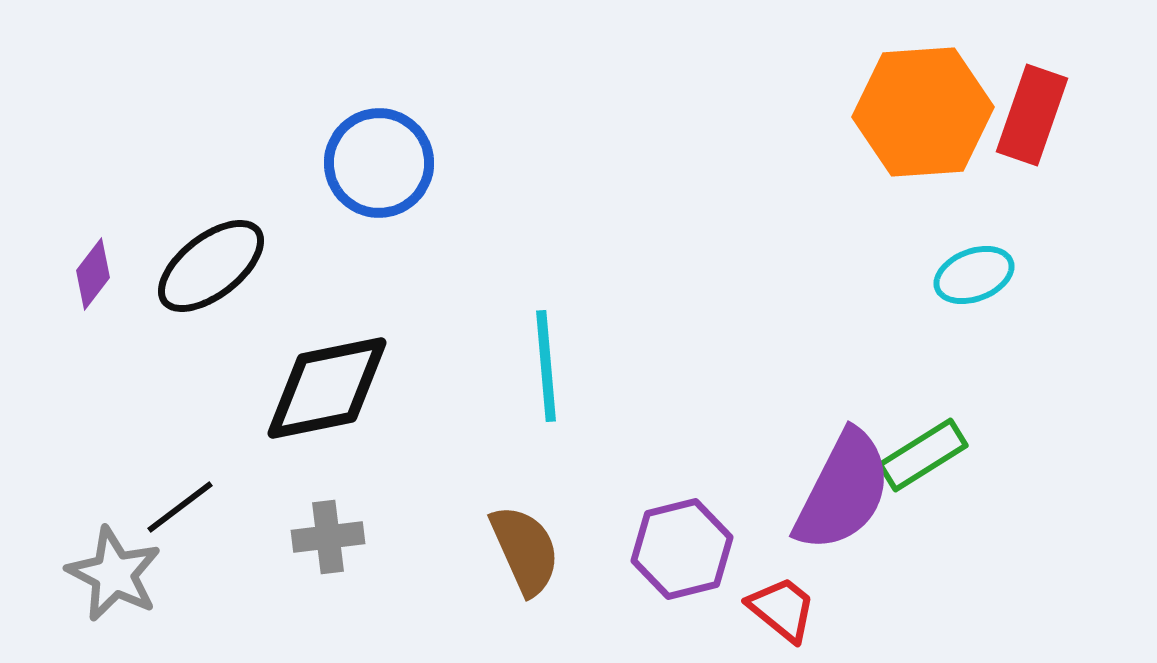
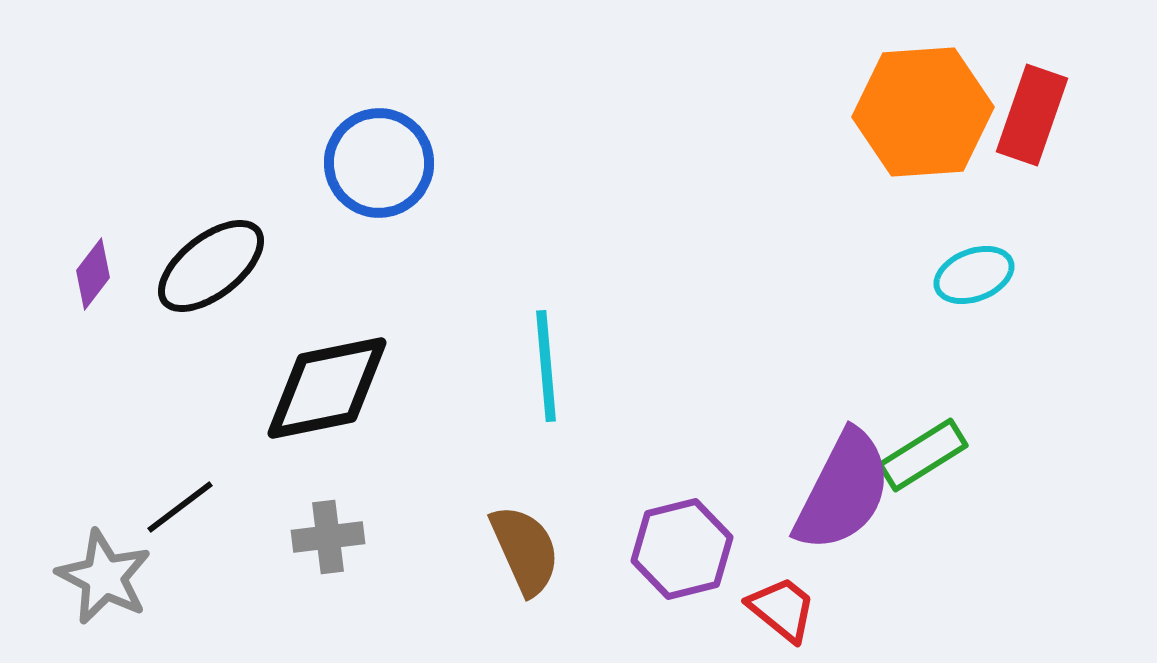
gray star: moved 10 px left, 3 px down
